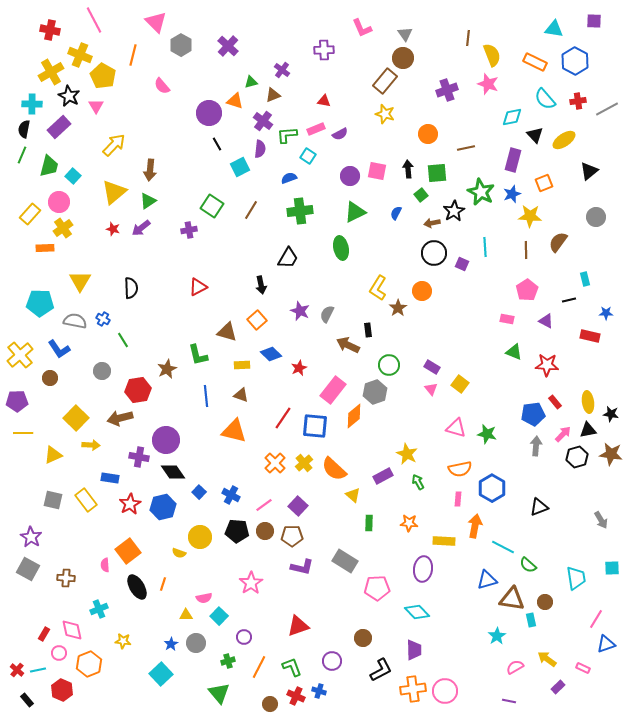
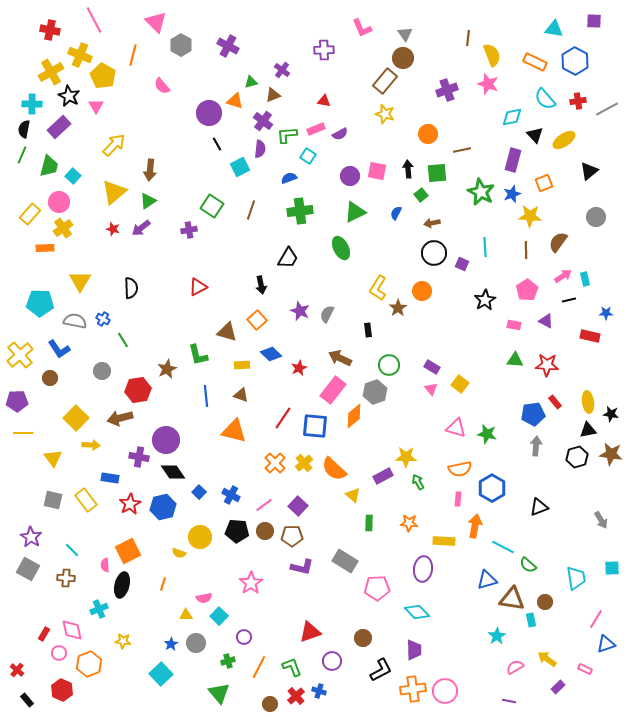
purple cross at (228, 46): rotated 15 degrees counterclockwise
brown line at (466, 148): moved 4 px left, 2 px down
brown line at (251, 210): rotated 12 degrees counterclockwise
black star at (454, 211): moved 31 px right, 89 px down
green ellipse at (341, 248): rotated 15 degrees counterclockwise
pink rectangle at (507, 319): moved 7 px right, 6 px down
brown arrow at (348, 345): moved 8 px left, 13 px down
green triangle at (514, 352): moved 1 px right, 8 px down; rotated 18 degrees counterclockwise
pink arrow at (563, 434): moved 158 px up; rotated 12 degrees clockwise
yellow star at (407, 454): moved 1 px left, 3 px down; rotated 25 degrees counterclockwise
yellow triangle at (53, 455): moved 3 px down; rotated 42 degrees counterclockwise
orange square at (128, 551): rotated 10 degrees clockwise
black ellipse at (137, 587): moved 15 px left, 2 px up; rotated 45 degrees clockwise
red triangle at (298, 626): moved 12 px right, 6 px down
pink rectangle at (583, 668): moved 2 px right, 1 px down
cyan line at (38, 670): moved 34 px right, 120 px up; rotated 56 degrees clockwise
red cross at (296, 696): rotated 24 degrees clockwise
